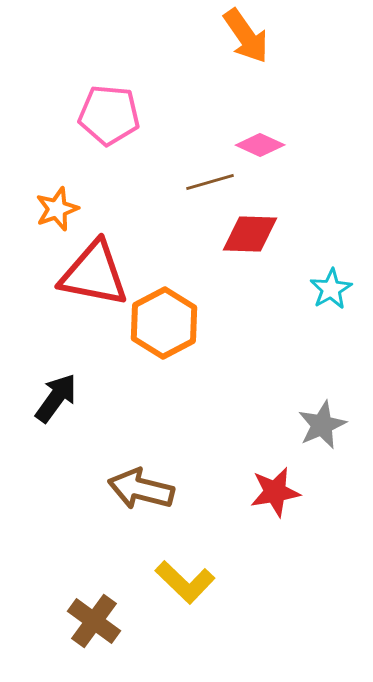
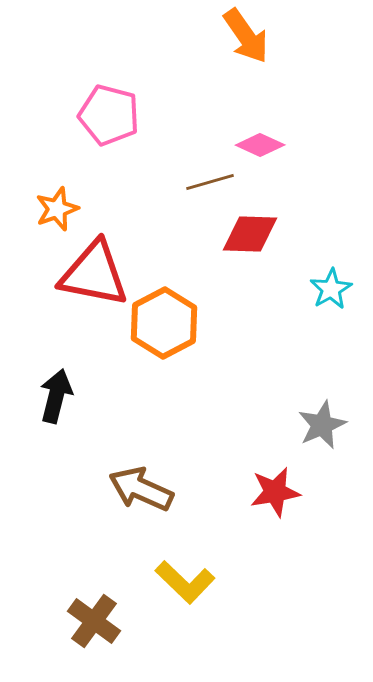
pink pentagon: rotated 10 degrees clockwise
black arrow: moved 2 px up; rotated 22 degrees counterclockwise
brown arrow: rotated 10 degrees clockwise
